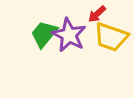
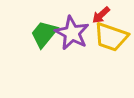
red arrow: moved 4 px right, 1 px down
purple star: moved 3 px right, 2 px up
